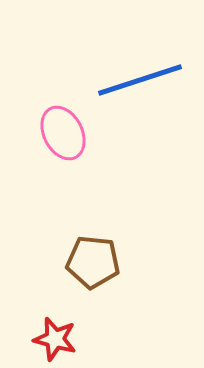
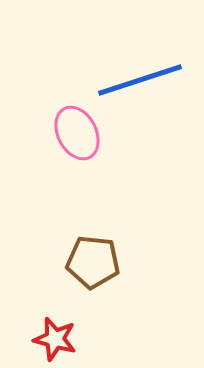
pink ellipse: moved 14 px right
